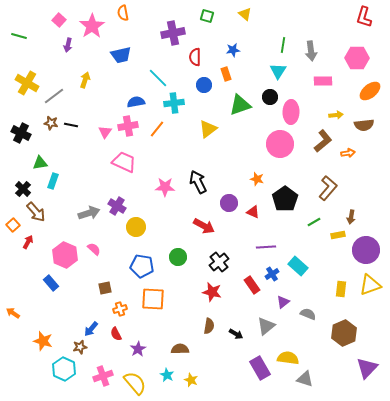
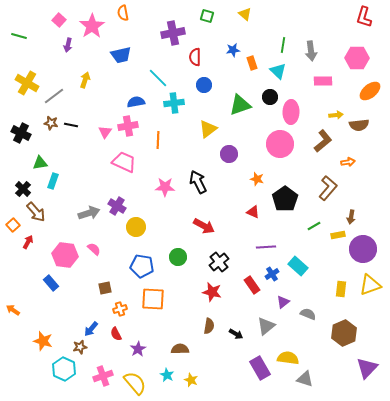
cyan triangle at (278, 71): rotated 18 degrees counterclockwise
orange rectangle at (226, 74): moved 26 px right, 11 px up
brown semicircle at (364, 125): moved 5 px left
orange line at (157, 129): moved 1 px right, 11 px down; rotated 36 degrees counterclockwise
orange arrow at (348, 153): moved 9 px down
purple circle at (229, 203): moved 49 px up
green line at (314, 222): moved 4 px down
purple circle at (366, 250): moved 3 px left, 1 px up
pink hexagon at (65, 255): rotated 15 degrees counterclockwise
orange arrow at (13, 313): moved 3 px up
